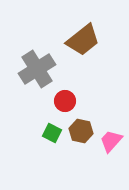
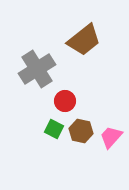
brown trapezoid: moved 1 px right
green square: moved 2 px right, 4 px up
pink trapezoid: moved 4 px up
